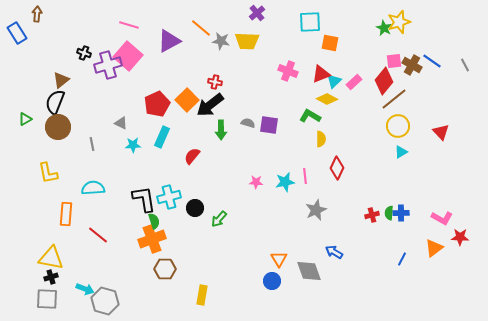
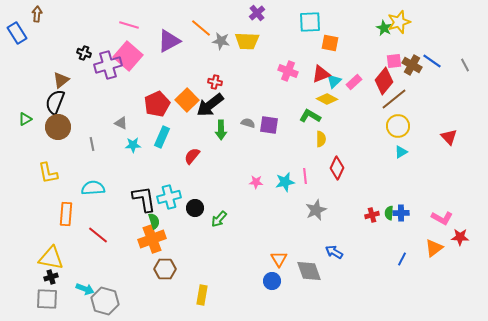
red triangle at (441, 132): moved 8 px right, 5 px down
